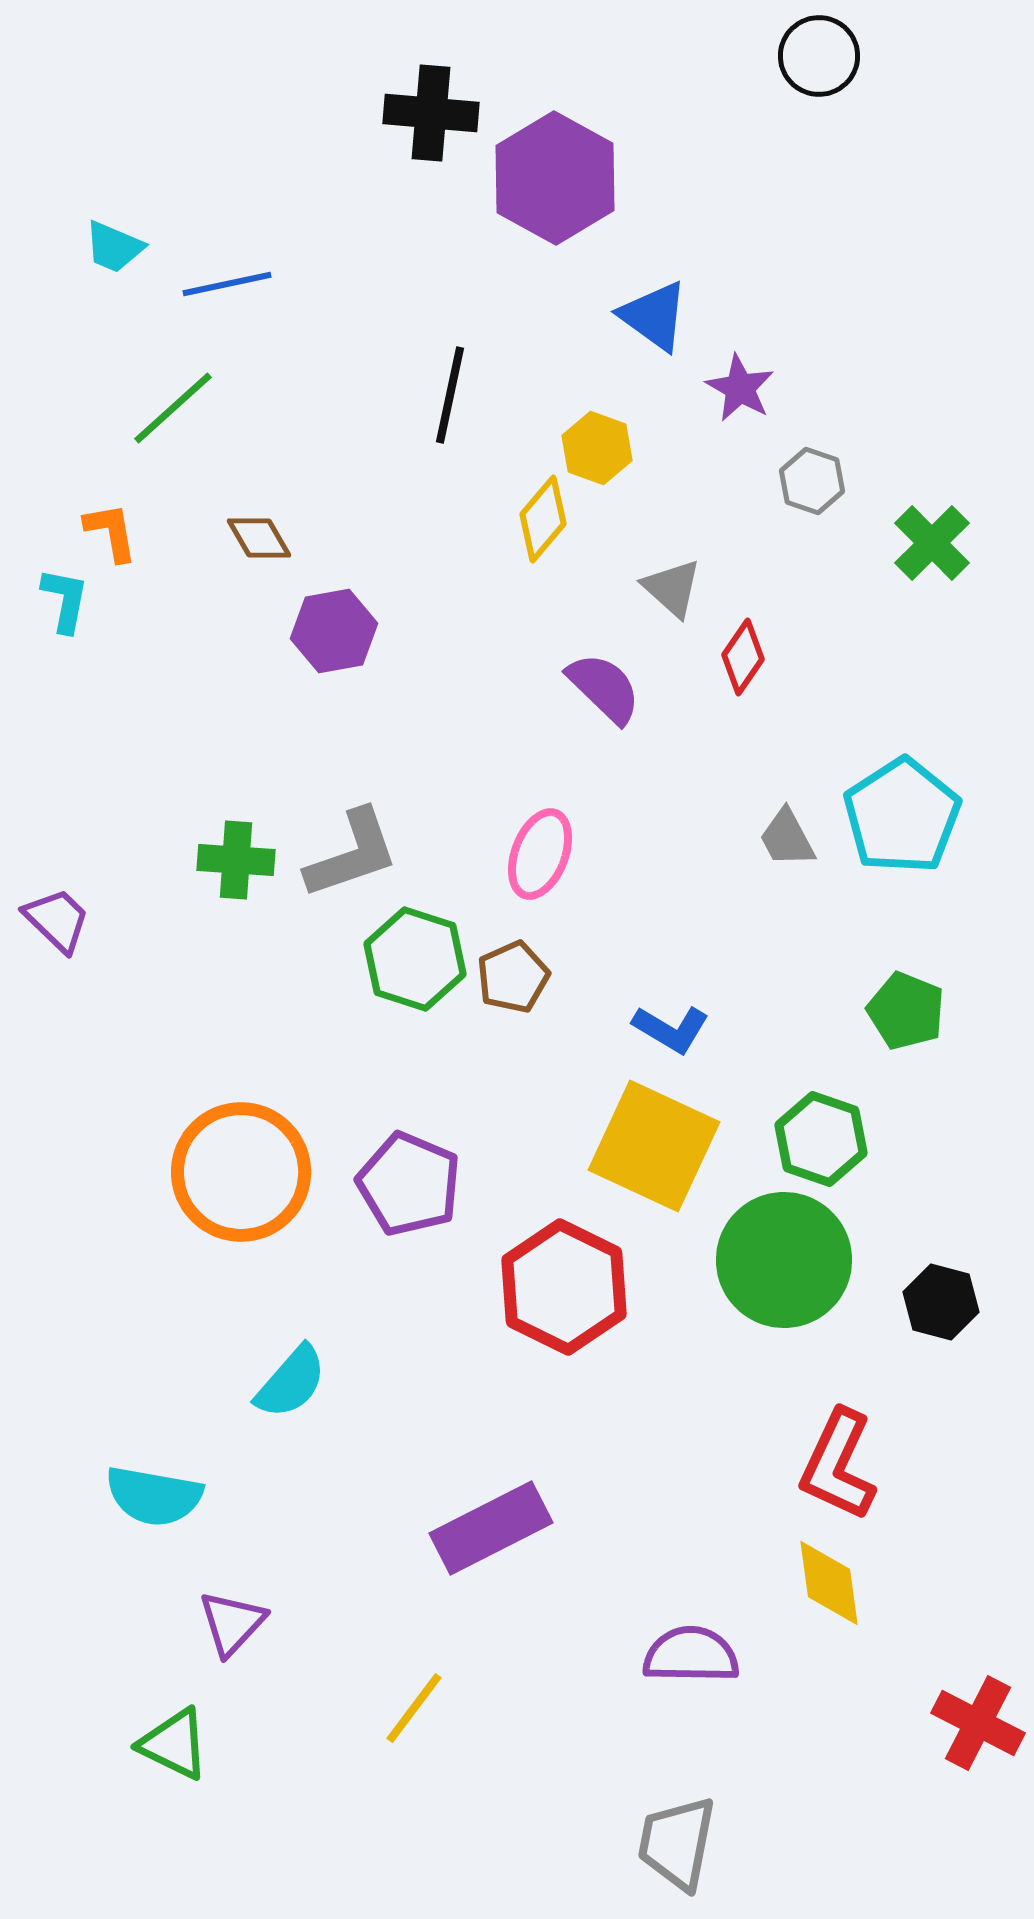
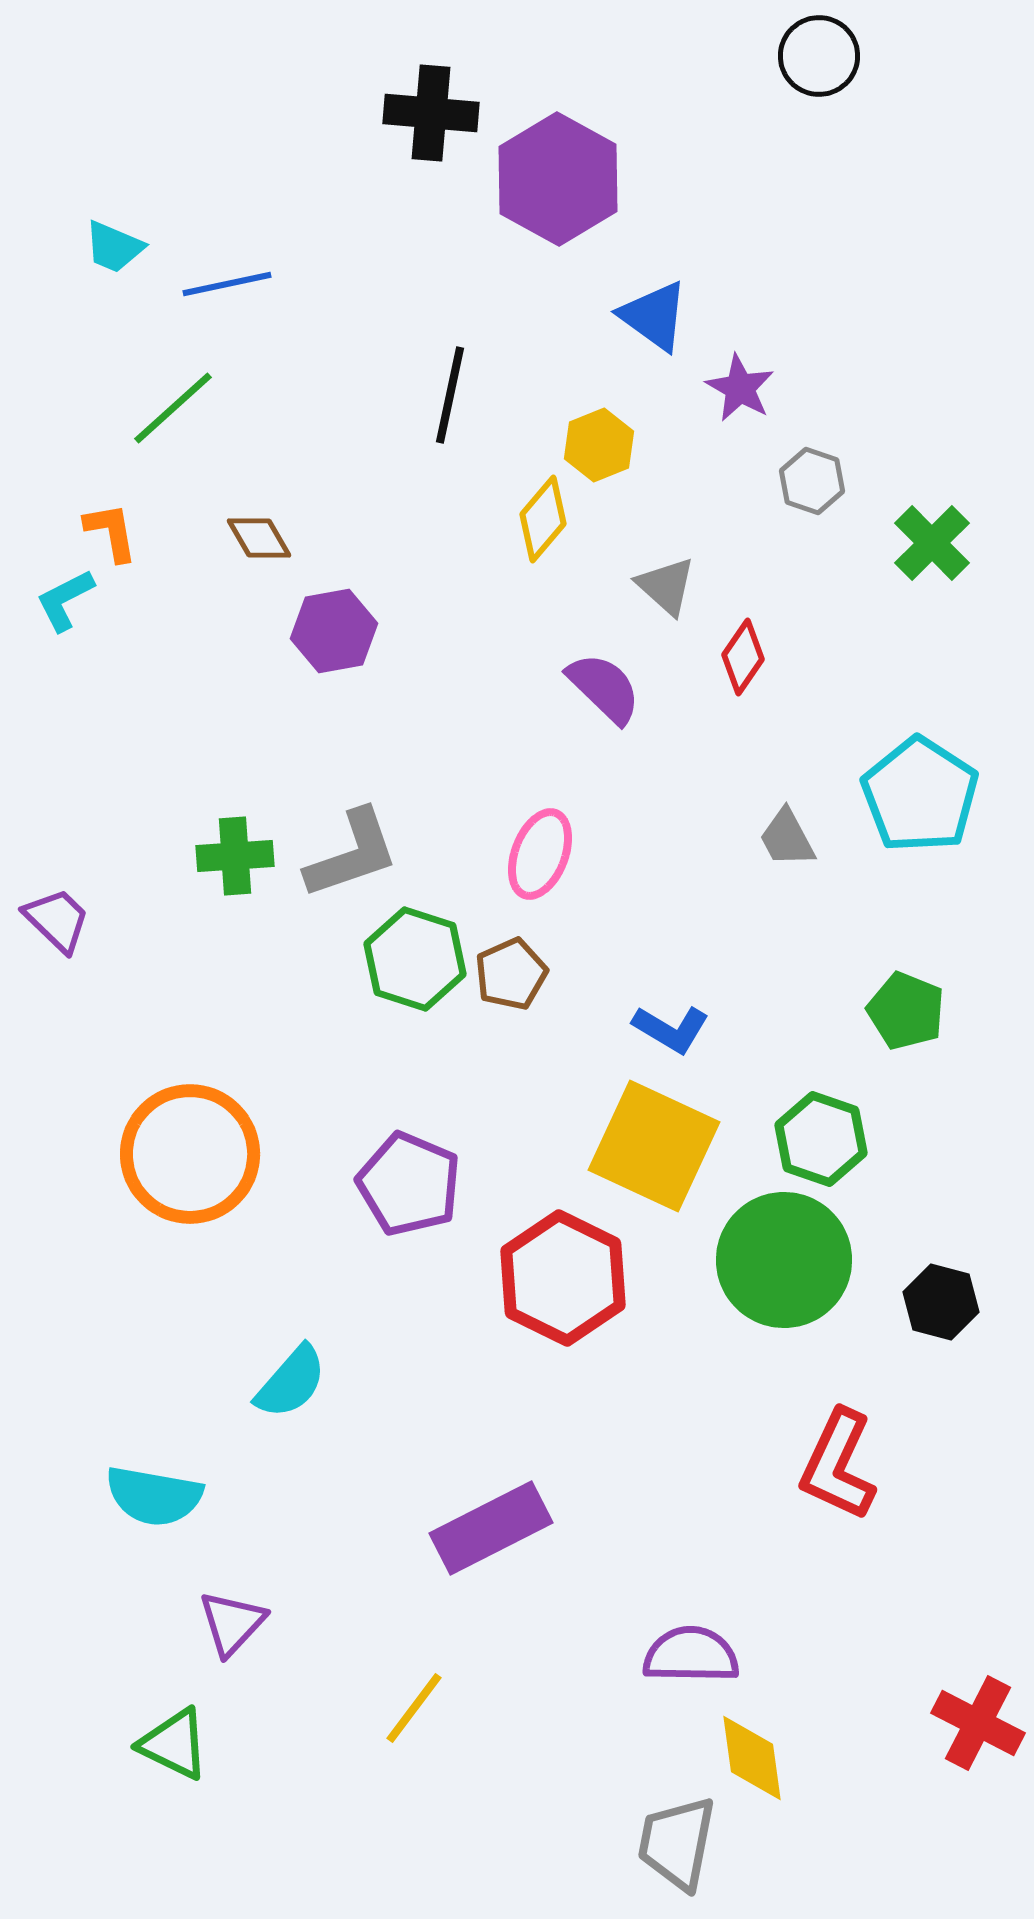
purple hexagon at (555, 178): moved 3 px right, 1 px down
yellow hexagon at (597, 448): moved 2 px right, 3 px up; rotated 18 degrees clockwise
gray triangle at (672, 588): moved 6 px left, 2 px up
cyan L-shape at (65, 600): rotated 128 degrees counterclockwise
cyan pentagon at (902, 816): moved 18 px right, 21 px up; rotated 6 degrees counterclockwise
green cross at (236, 860): moved 1 px left, 4 px up; rotated 8 degrees counterclockwise
brown pentagon at (513, 977): moved 2 px left, 3 px up
orange circle at (241, 1172): moved 51 px left, 18 px up
red hexagon at (564, 1287): moved 1 px left, 9 px up
yellow diamond at (829, 1583): moved 77 px left, 175 px down
